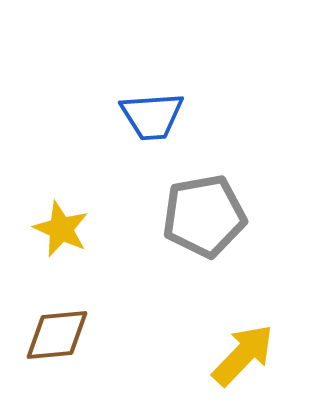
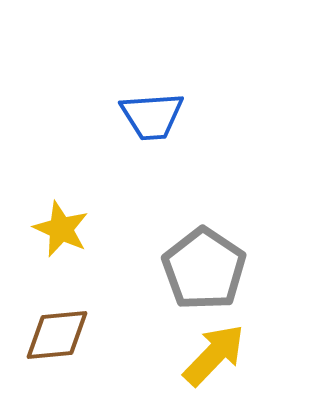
gray pentagon: moved 53 px down; rotated 28 degrees counterclockwise
yellow arrow: moved 29 px left
